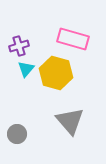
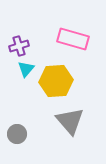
yellow hexagon: moved 8 px down; rotated 20 degrees counterclockwise
